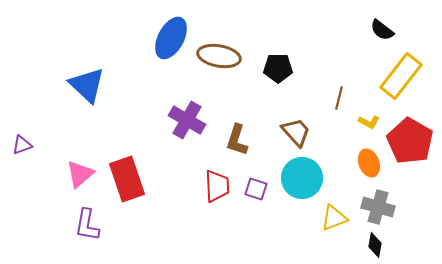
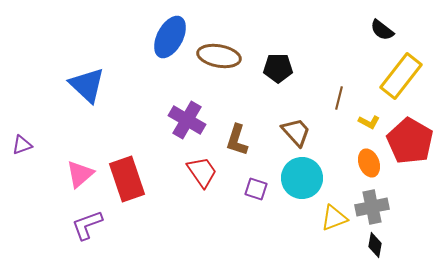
blue ellipse: moved 1 px left, 1 px up
red trapezoid: moved 15 px left, 14 px up; rotated 32 degrees counterclockwise
gray cross: moved 6 px left; rotated 28 degrees counterclockwise
purple L-shape: rotated 60 degrees clockwise
